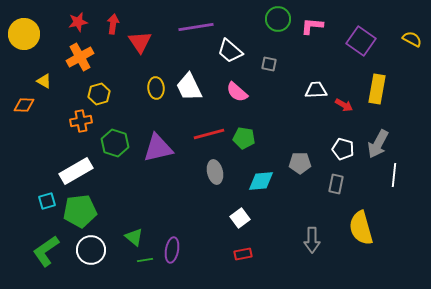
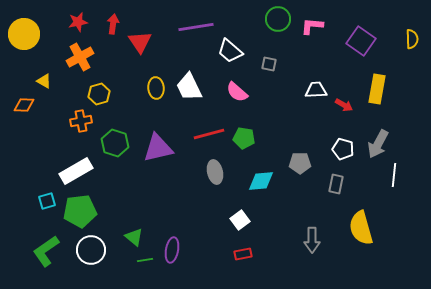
yellow semicircle at (412, 39): rotated 60 degrees clockwise
white square at (240, 218): moved 2 px down
